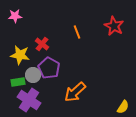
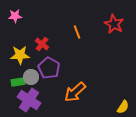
red star: moved 2 px up
yellow star: rotated 12 degrees counterclockwise
gray circle: moved 2 px left, 2 px down
